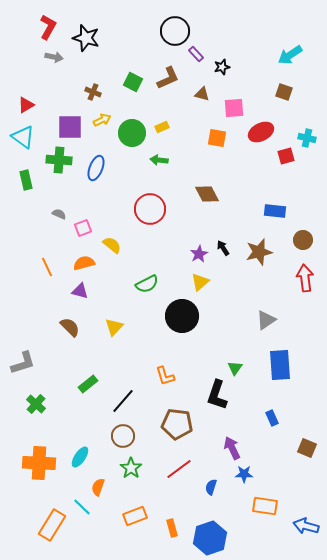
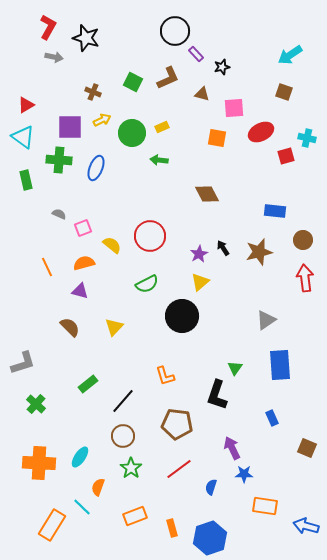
red circle at (150, 209): moved 27 px down
